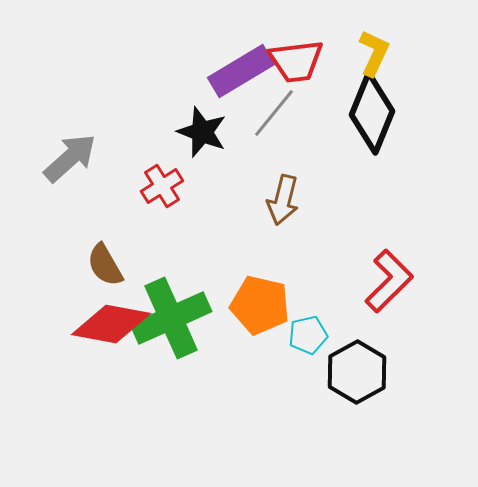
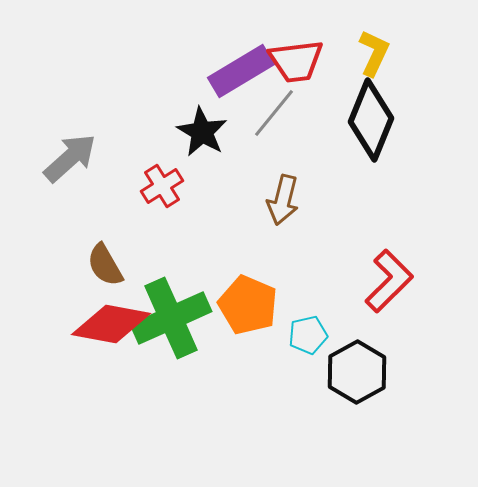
black diamond: moved 1 px left, 7 px down
black star: rotated 9 degrees clockwise
orange pentagon: moved 12 px left; rotated 10 degrees clockwise
